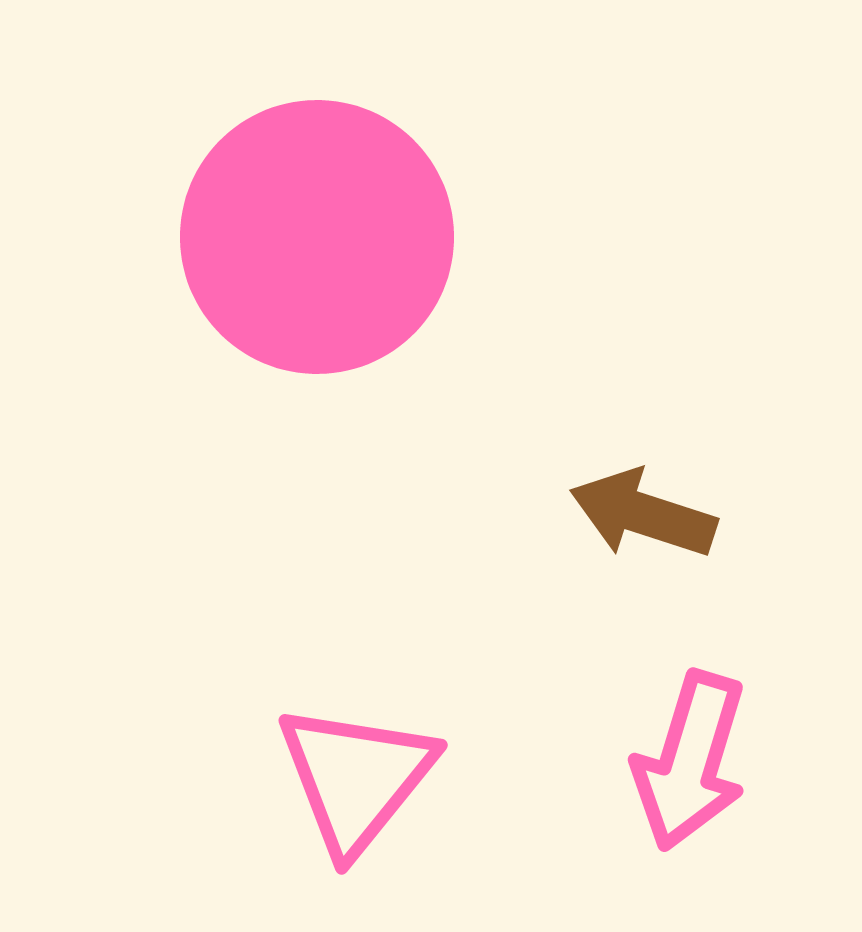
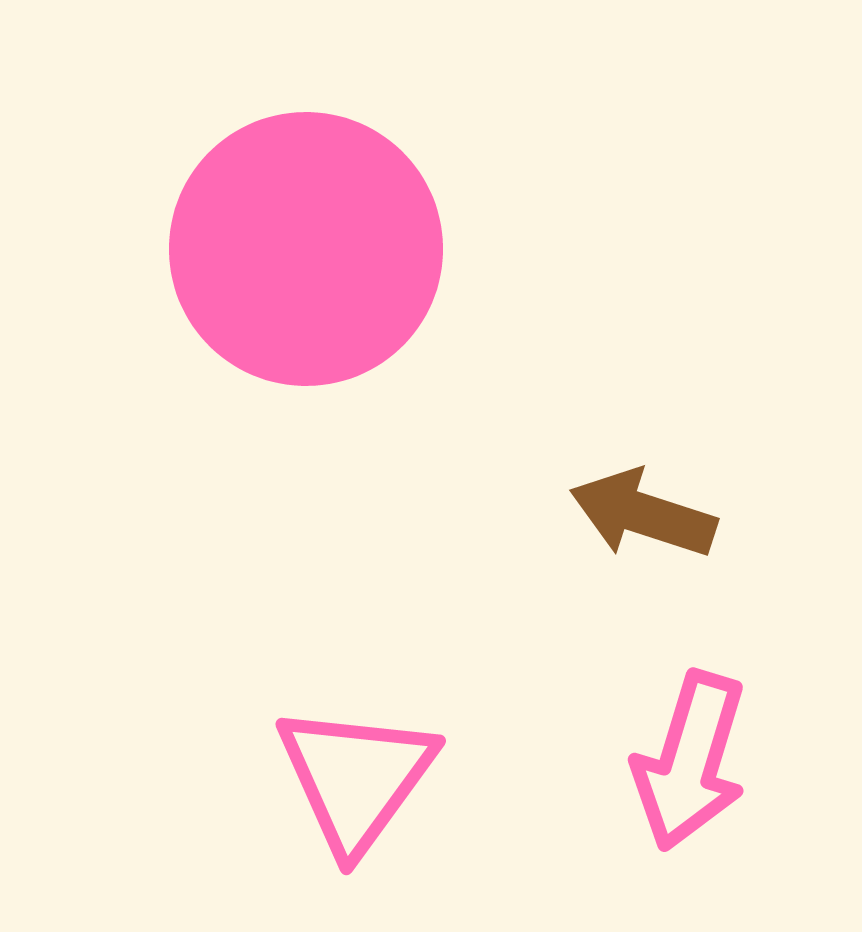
pink circle: moved 11 px left, 12 px down
pink triangle: rotated 3 degrees counterclockwise
